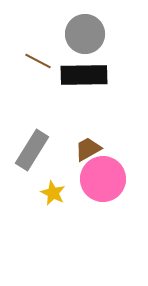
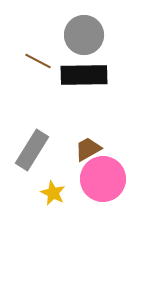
gray circle: moved 1 px left, 1 px down
